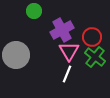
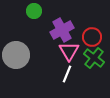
green cross: moved 1 px left, 1 px down
